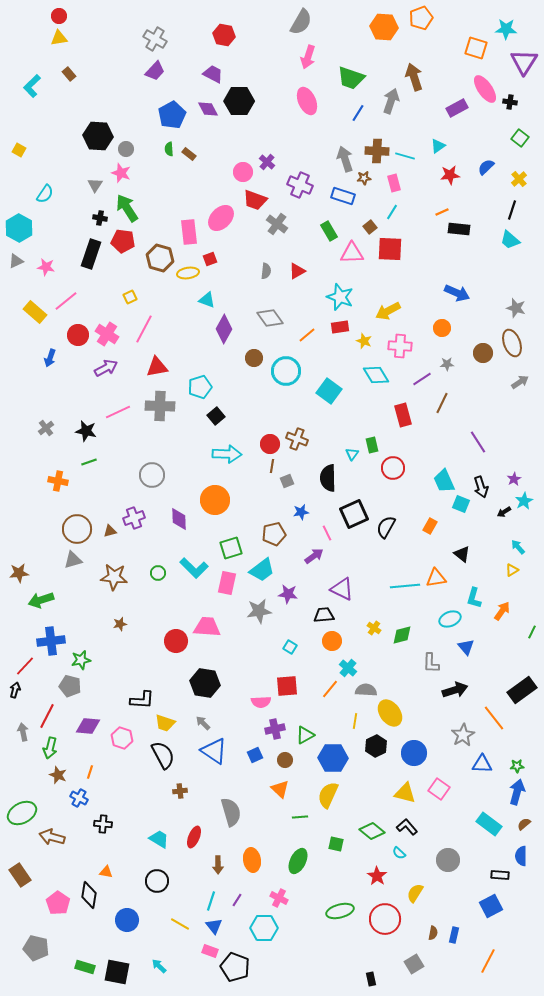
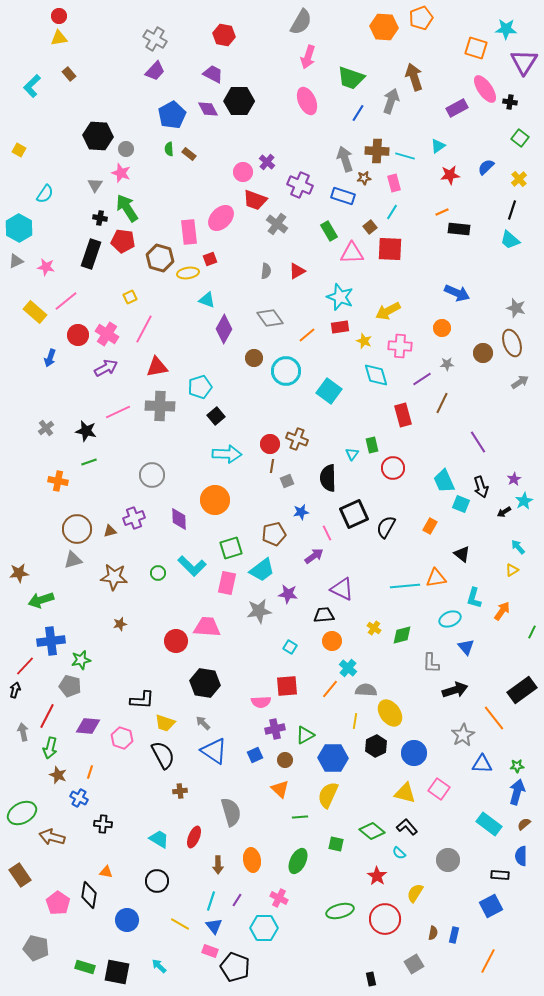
cyan diamond at (376, 375): rotated 16 degrees clockwise
cyan L-shape at (194, 568): moved 2 px left, 2 px up
